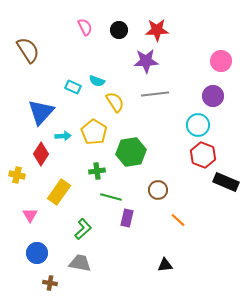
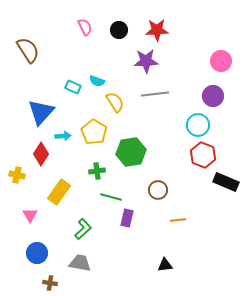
orange line: rotated 49 degrees counterclockwise
